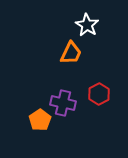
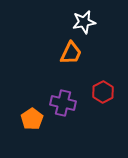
white star: moved 3 px left, 3 px up; rotated 30 degrees clockwise
red hexagon: moved 4 px right, 2 px up
orange pentagon: moved 8 px left, 1 px up
